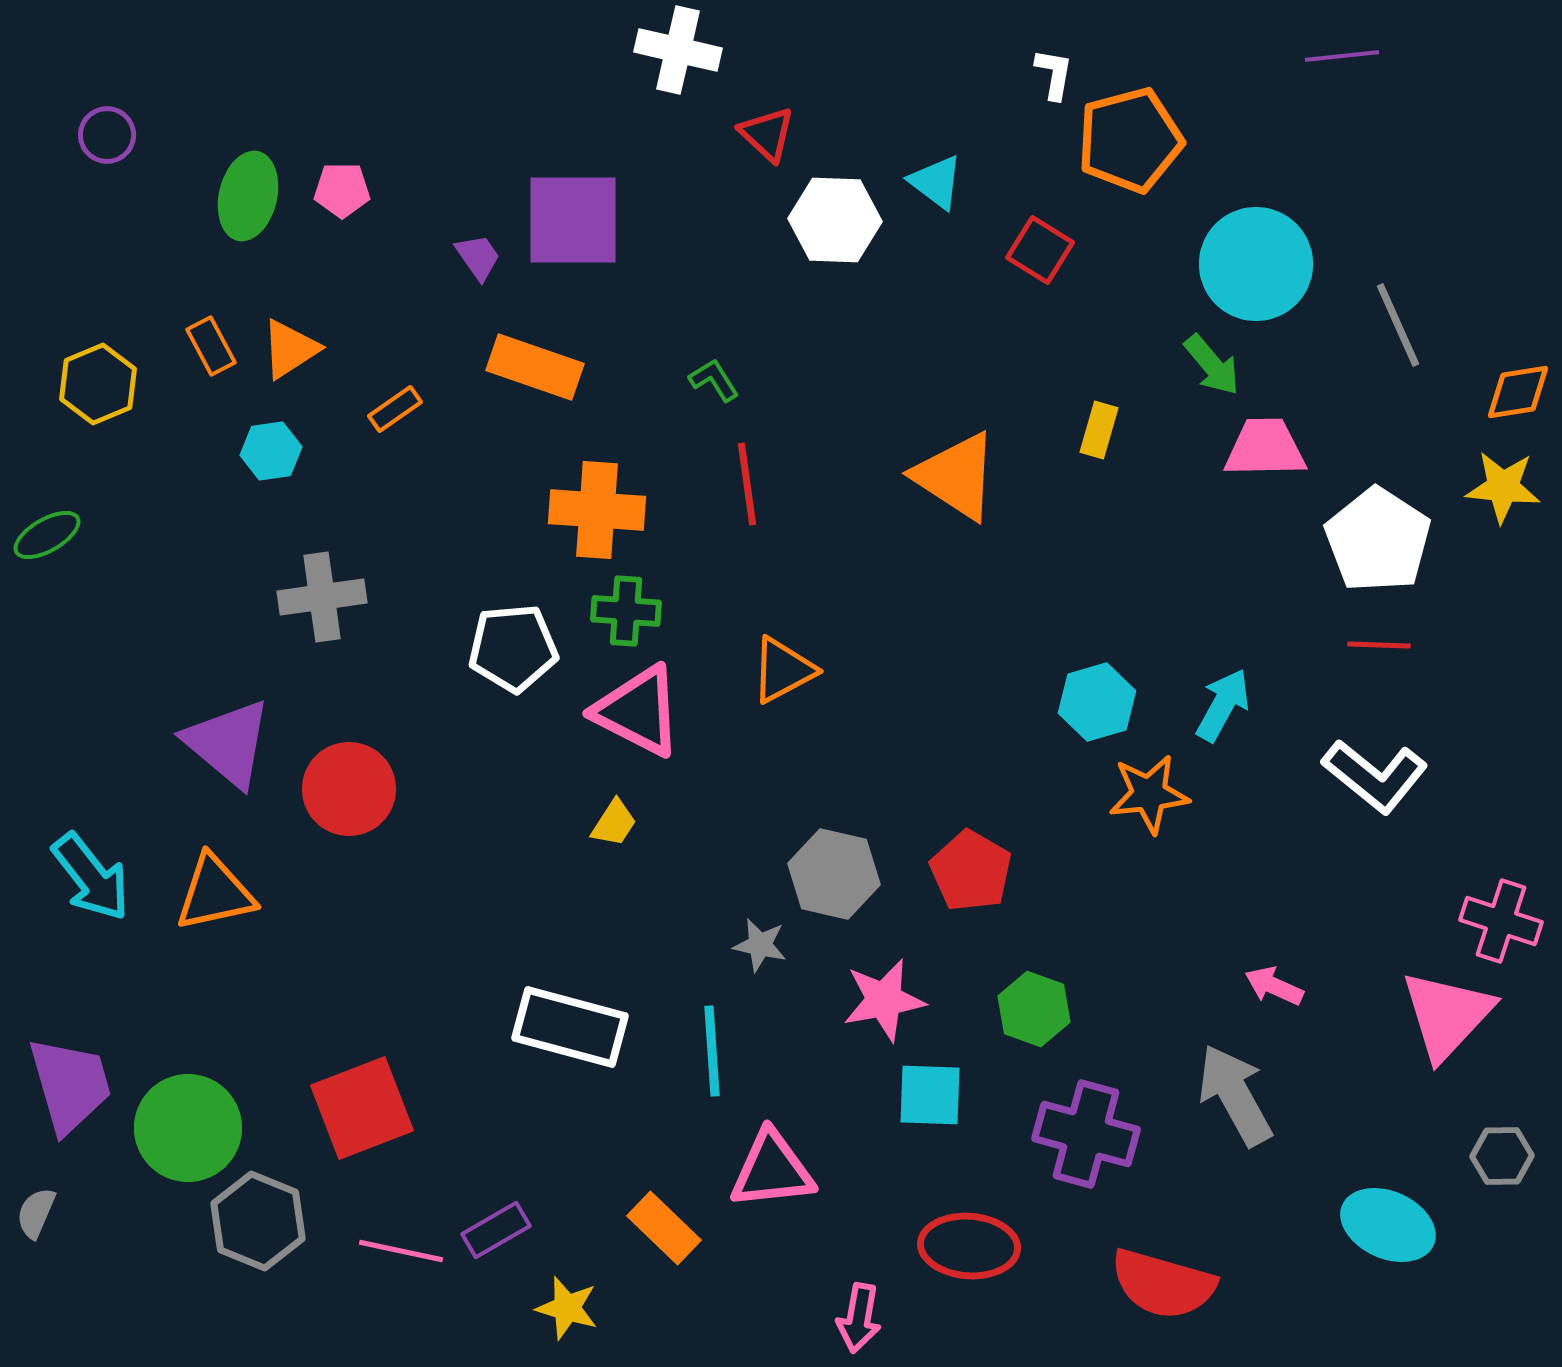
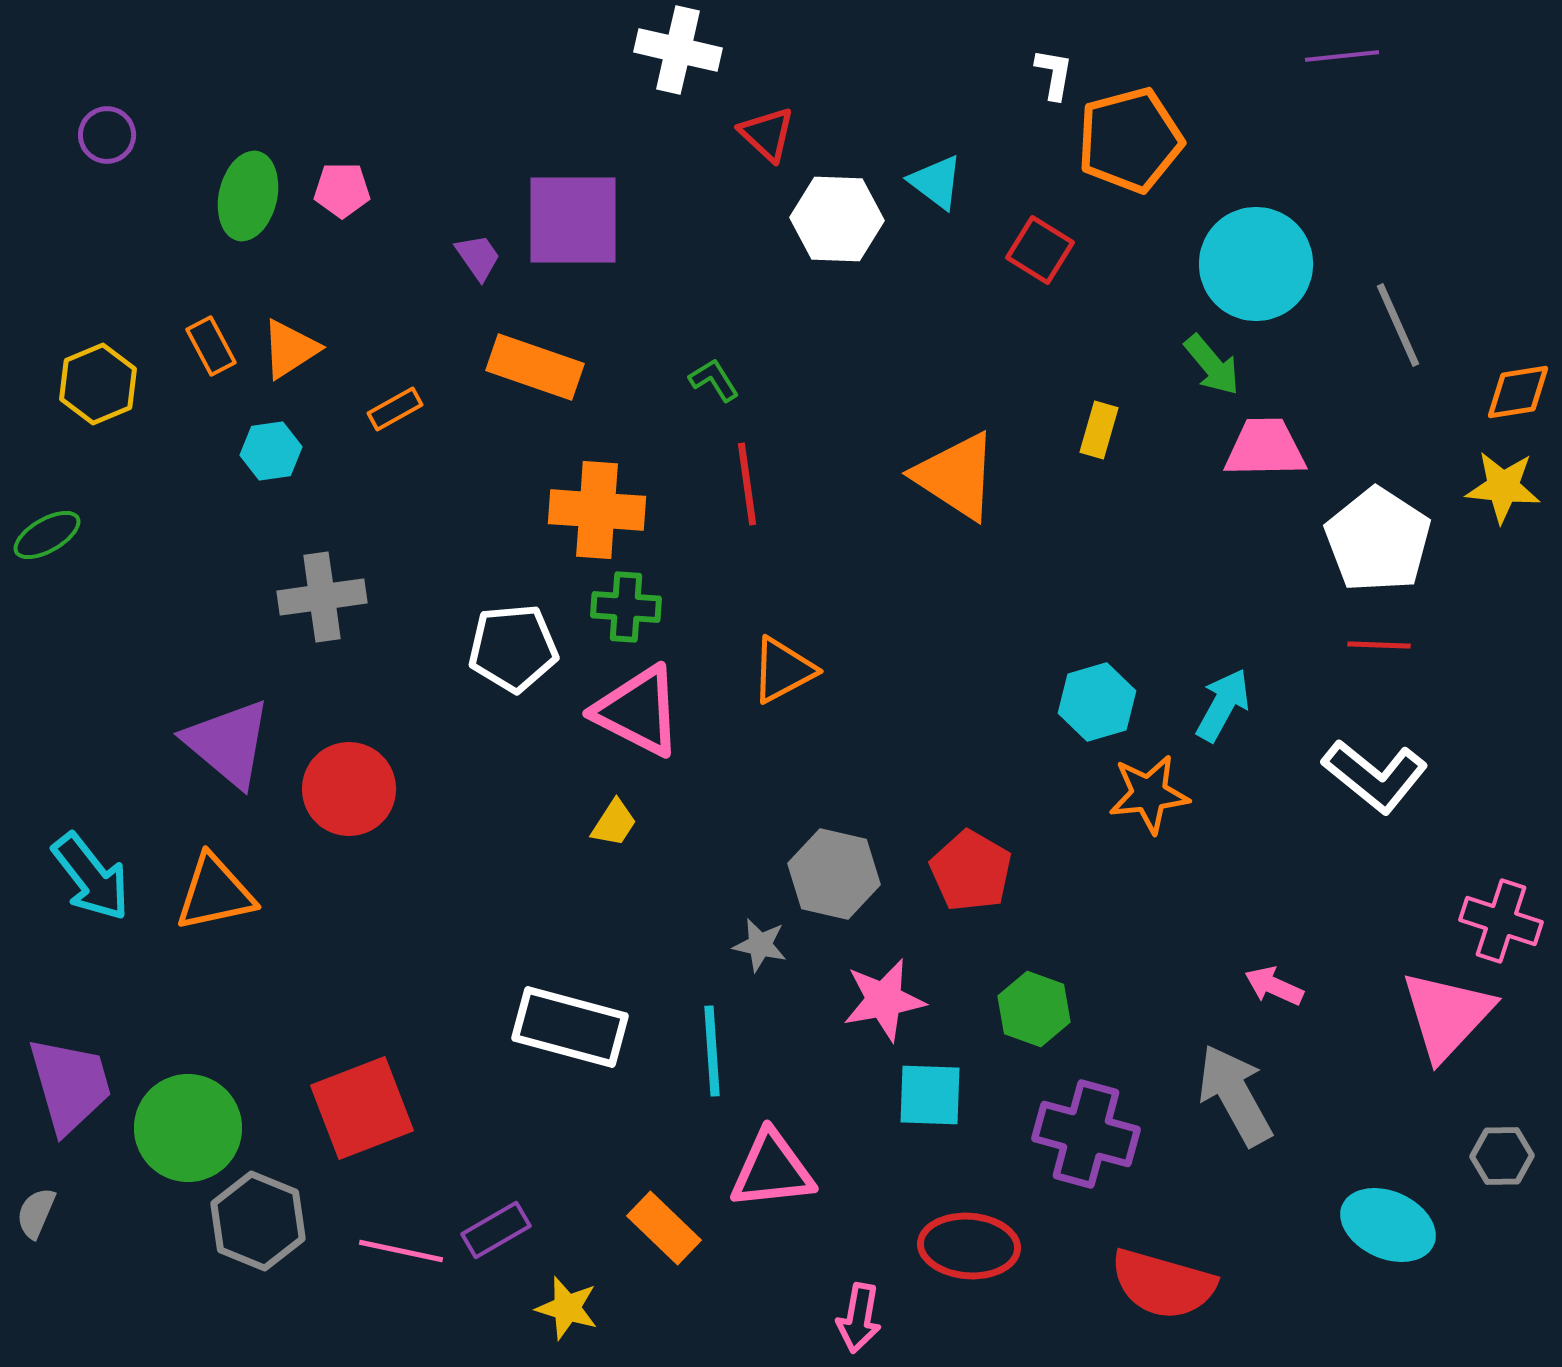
white hexagon at (835, 220): moved 2 px right, 1 px up
orange rectangle at (395, 409): rotated 6 degrees clockwise
green cross at (626, 611): moved 4 px up
